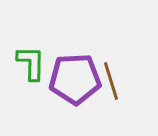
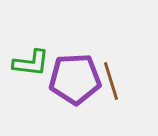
green L-shape: rotated 96 degrees clockwise
